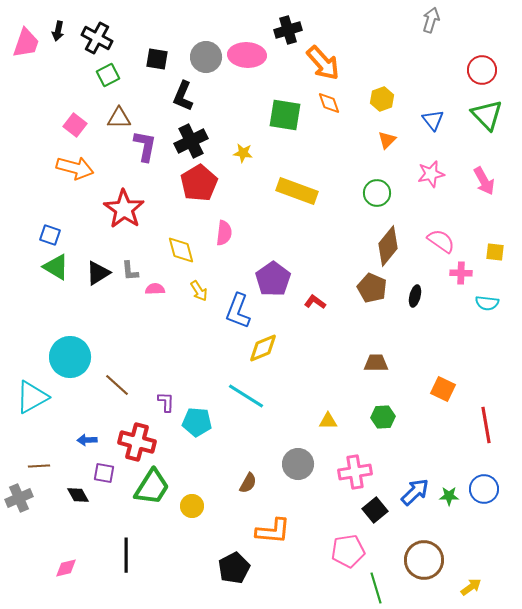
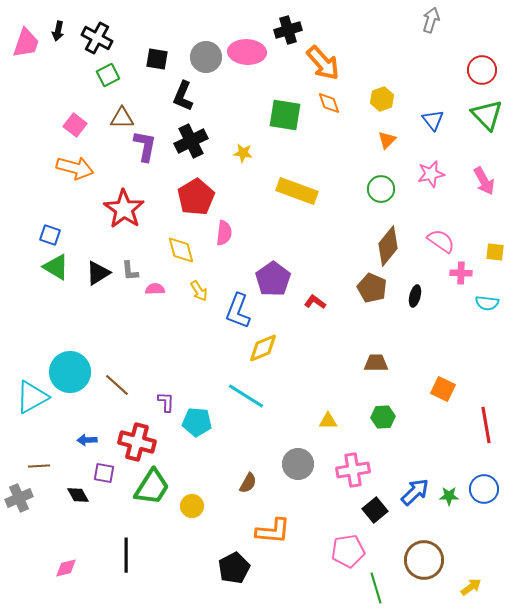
pink ellipse at (247, 55): moved 3 px up
brown triangle at (119, 118): moved 3 px right
red pentagon at (199, 183): moved 3 px left, 14 px down
green circle at (377, 193): moved 4 px right, 4 px up
cyan circle at (70, 357): moved 15 px down
pink cross at (355, 472): moved 2 px left, 2 px up
